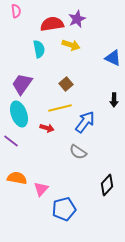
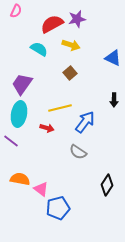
pink semicircle: rotated 32 degrees clockwise
purple star: rotated 12 degrees clockwise
red semicircle: rotated 20 degrees counterclockwise
cyan semicircle: rotated 48 degrees counterclockwise
brown square: moved 4 px right, 11 px up
cyan ellipse: rotated 30 degrees clockwise
orange semicircle: moved 3 px right, 1 px down
black diamond: rotated 10 degrees counterclockwise
pink triangle: rotated 35 degrees counterclockwise
blue pentagon: moved 6 px left, 1 px up
